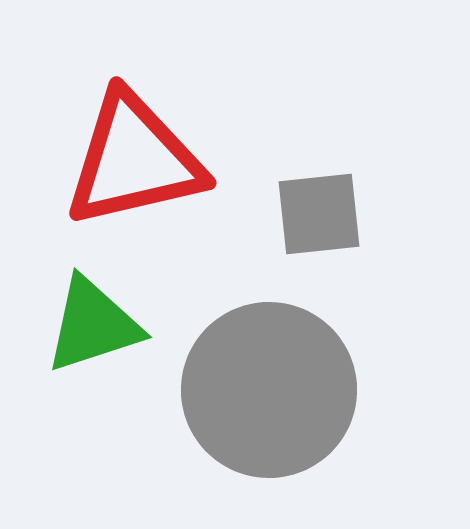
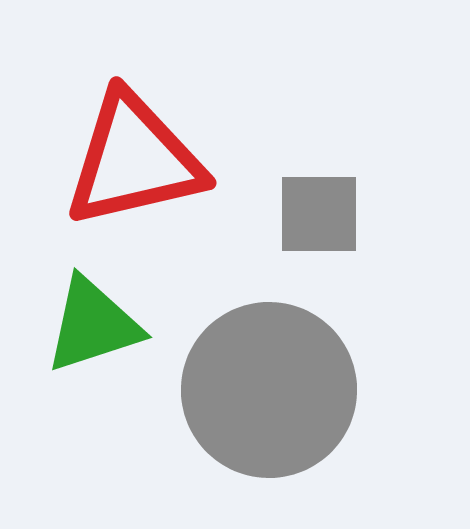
gray square: rotated 6 degrees clockwise
